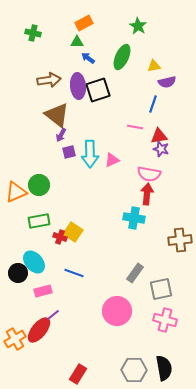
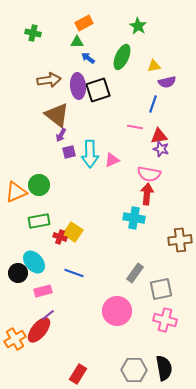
purple line at (53, 315): moved 5 px left
